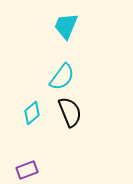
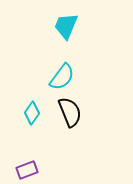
cyan diamond: rotated 15 degrees counterclockwise
